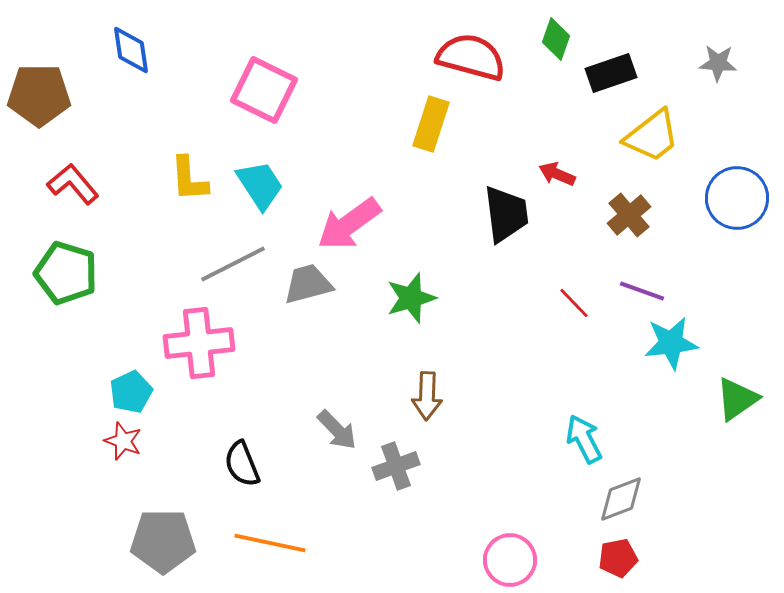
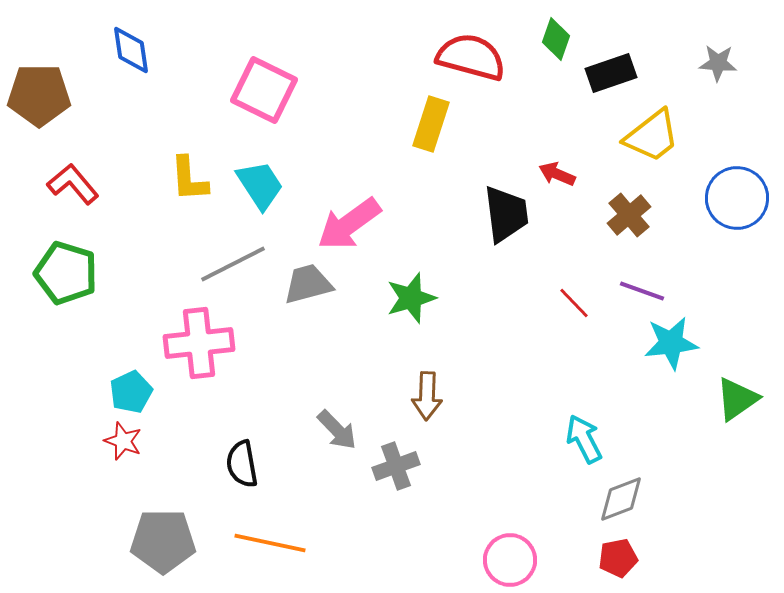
black semicircle: rotated 12 degrees clockwise
